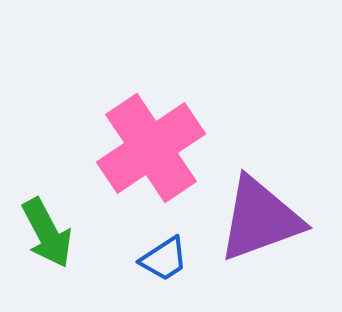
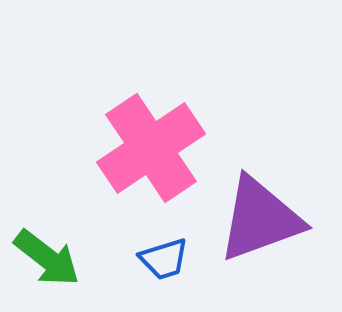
green arrow: moved 25 px down; rotated 24 degrees counterclockwise
blue trapezoid: rotated 16 degrees clockwise
